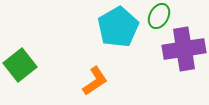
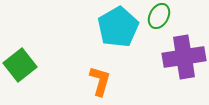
purple cross: moved 8 px down
orange L-shape: moved 5 px right; rotated 40 degrees counterclockwise
